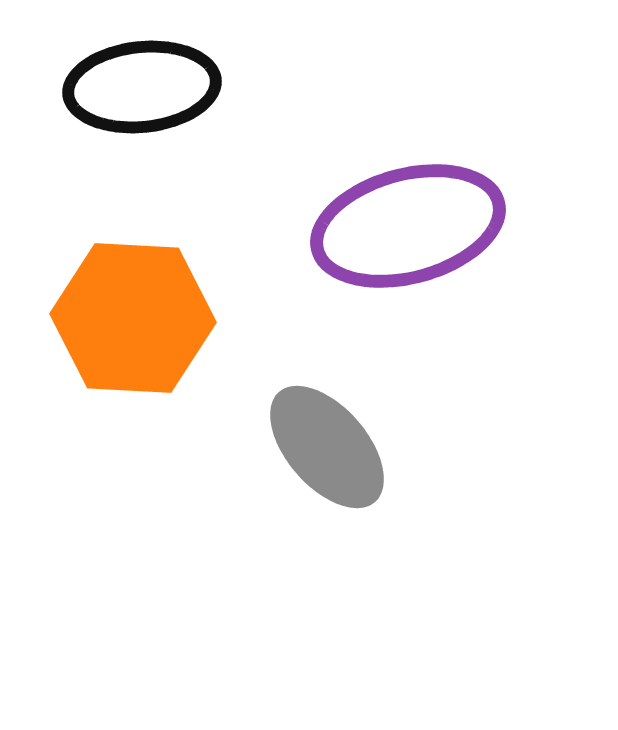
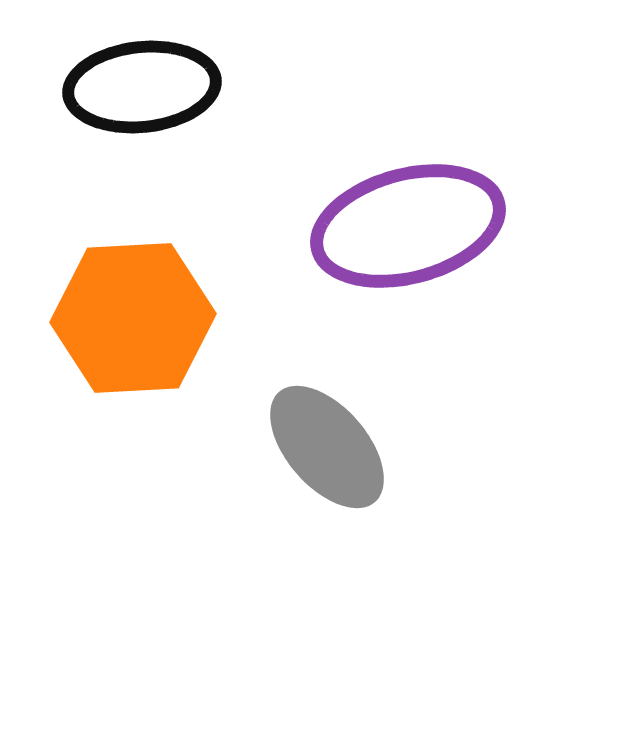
orange hexagon: rotated 6 degrees counterclockwise
